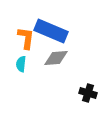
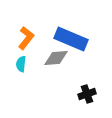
blue rectangle: moved 20 px right, 8 px down
orange L-shape: rotated 30 degrees clockwise
black cross: moved 1 px left, 1 px down; rotated 36 degrees counterclockwise
